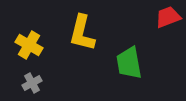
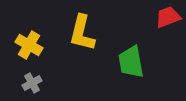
green trapezoid: moved 2 px right, 1 px up
